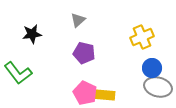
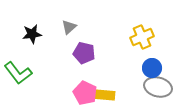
gray triangle: moved 9 px left, 7 px down
